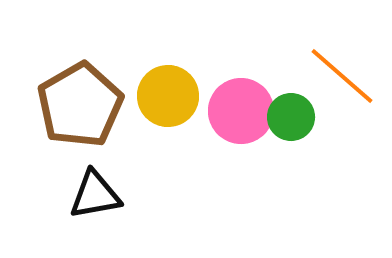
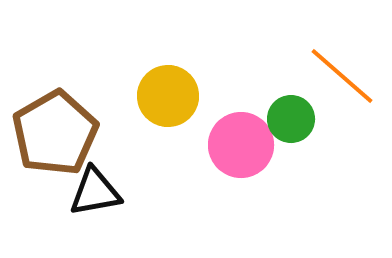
brown pentagon: moved 25 px left, 28 px down
pink circle: moved 34 px down
green circle: moved 2 px down
black triangle: moved 3 px up
